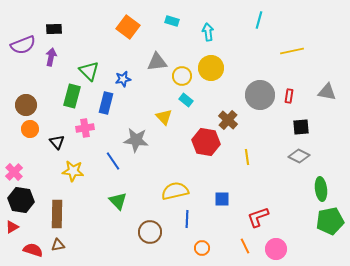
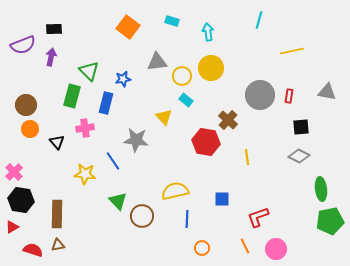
yellow star at (73, 171): moved 12 px right, 3 px down
brown circle at (150, 232): moved 8 px left, 16 px up
